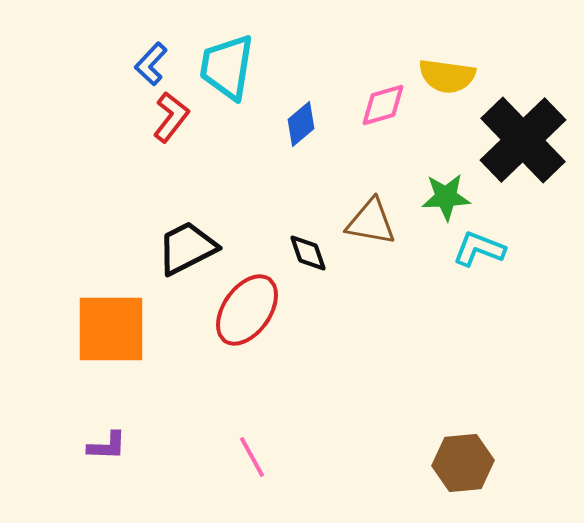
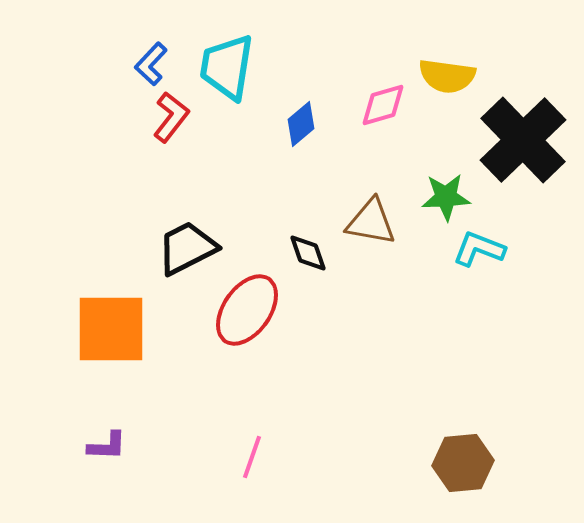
pink line: rotated 48 degrees clockwise
